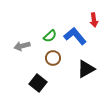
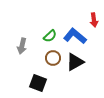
blue L-shape: rotated 10 degrees counterclockwise
gray arrow: rotated 63 degrees counterclockwise
black triangle: moved 11 px left, 7 px up
black square: rotated 18 degrees counterclockwise
